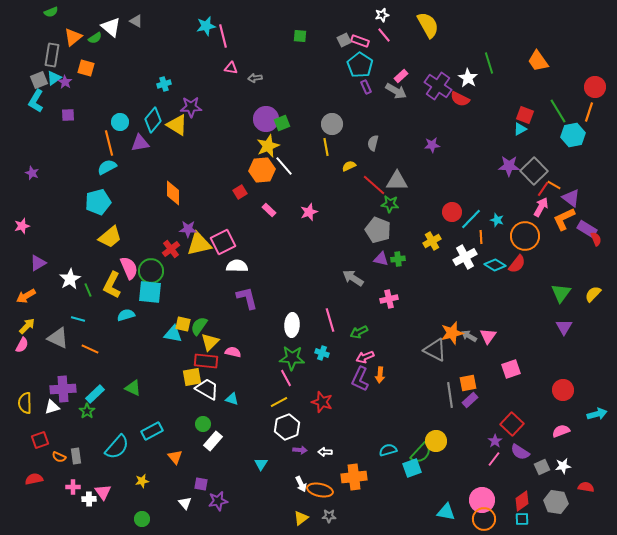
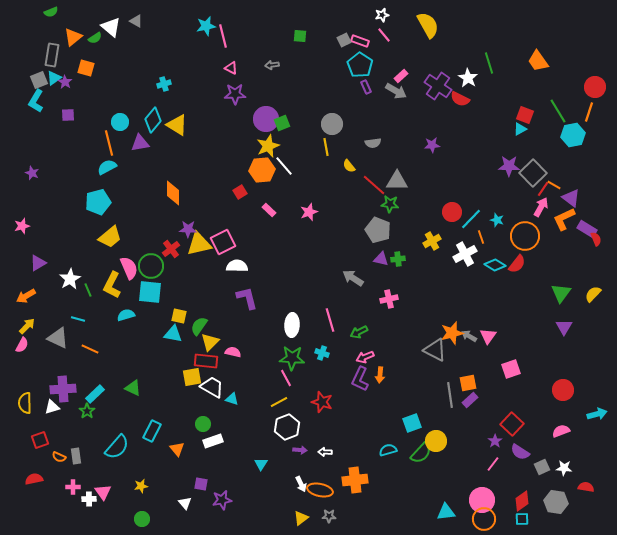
pink triangle at (231, 68): rotated 16 degrees clockwise
gray arrow at (255, 78): moved 17 px right, 13 px up
purple star at (191, 107): moved 44 px right, 13 px up
gray semicircle at (373, 143): rotated 112 degrees counterclockwise
yellow semicircle at (349, 166): rotated 104 degrees counterclockwise
gray square at (534, 171): moved 1 px left, 2 px down
orange line at (481, 237): rotated 16 degrees counterclockwise
white cross at (465, 257): moved 3 px up
green circle at (151, 271): moved 5 px up
yellow square at (183, 324): moved 4 px left, 8 px up
white trapezoid at (207, 389): moved 5 px right, 2 px up
cyan rectangle at (152, 431): rotated 35 degrees counterclockwise
white rectangle at (213, 441): rotated 30 degrees clockwise
orange triangle at (175, 457): moved 2 px right, 8 px up
pink line at (494, 459): moved 1 px left, 5 px down
white star at (563, 466): moved 1 px right, 2 px down; rotated 14 degrees clockwise
cyan square at (412, 468): moved 45 px up
orange cross at (354, 477): moved 1 px right, 3 px down
yellow star at (142, 481): moved 1 px left, 5 px down
purple star at (218, 501): moved 4 px right, 1 px up
cyan triangle at (446, 512): rotated 18 degrees counterclockwise
